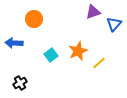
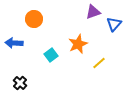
orange star: moved 7 px up
black cross: rotated 16 degrees counterclockwise
